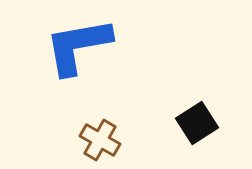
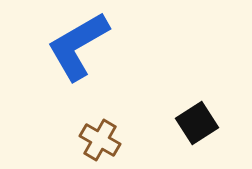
blue L-shape: rotated 20 degrees counterclockwise
